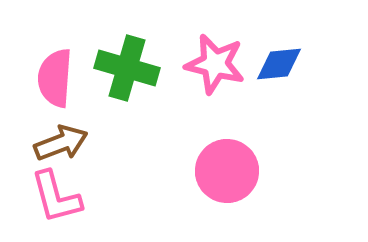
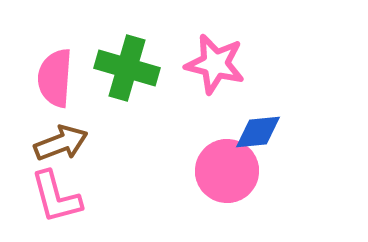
blue diamond: moved 21 px left, 68 px down
